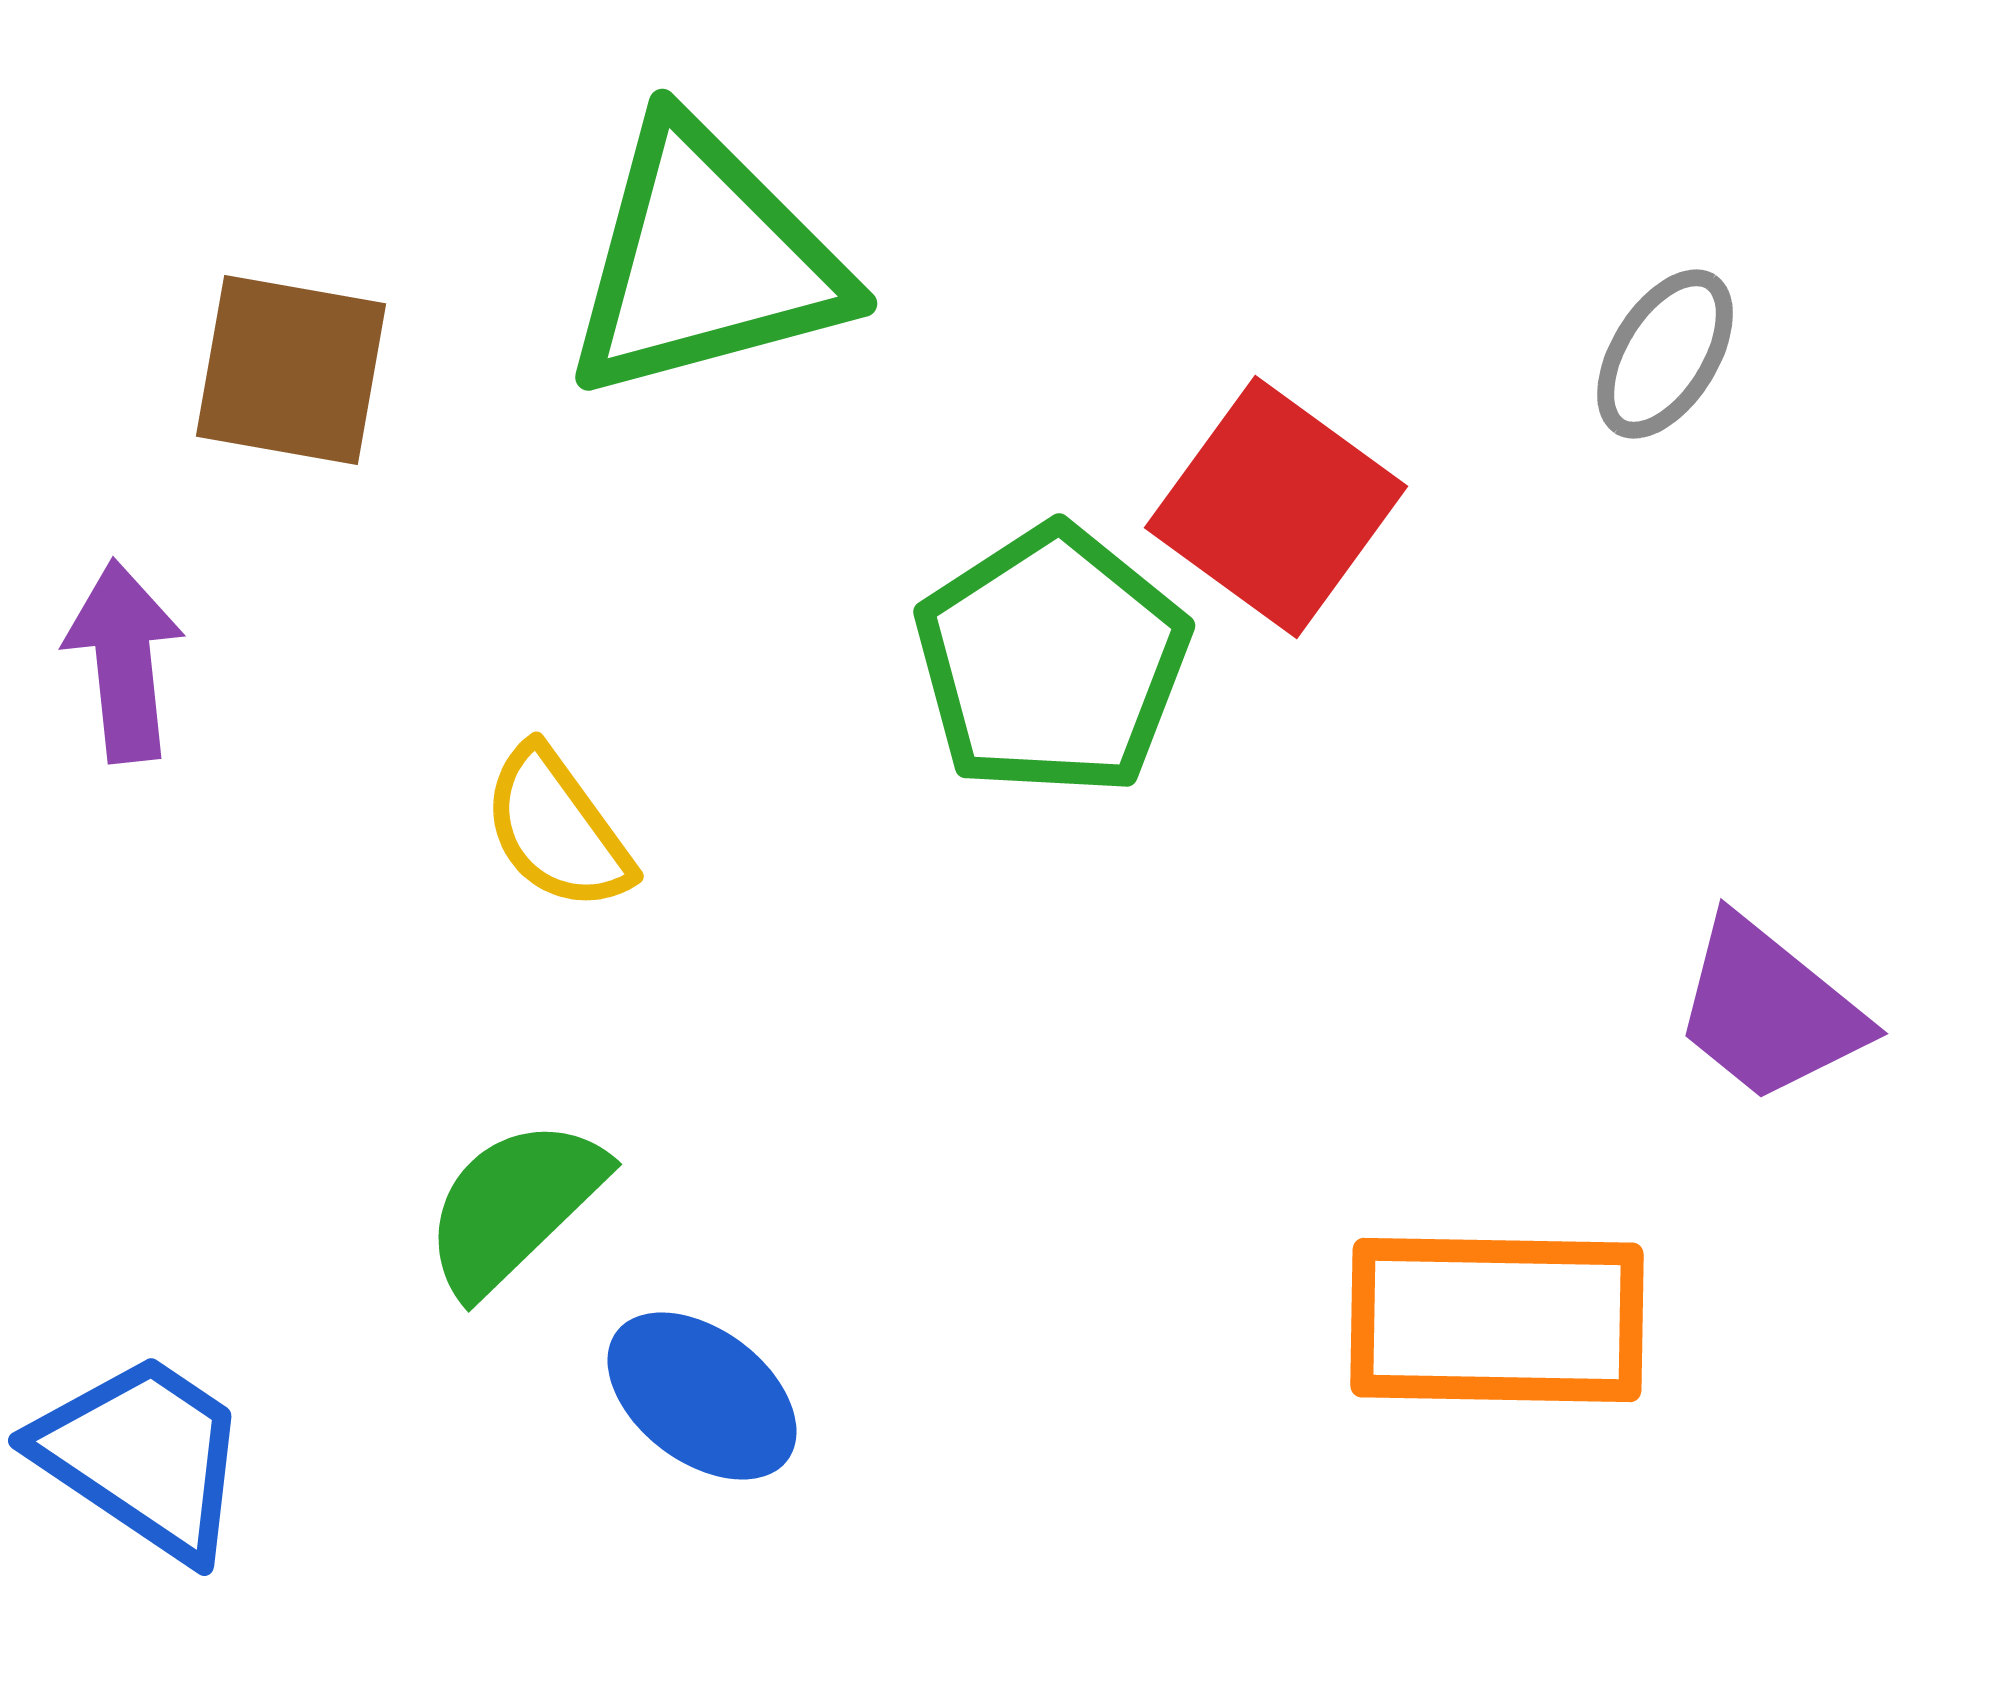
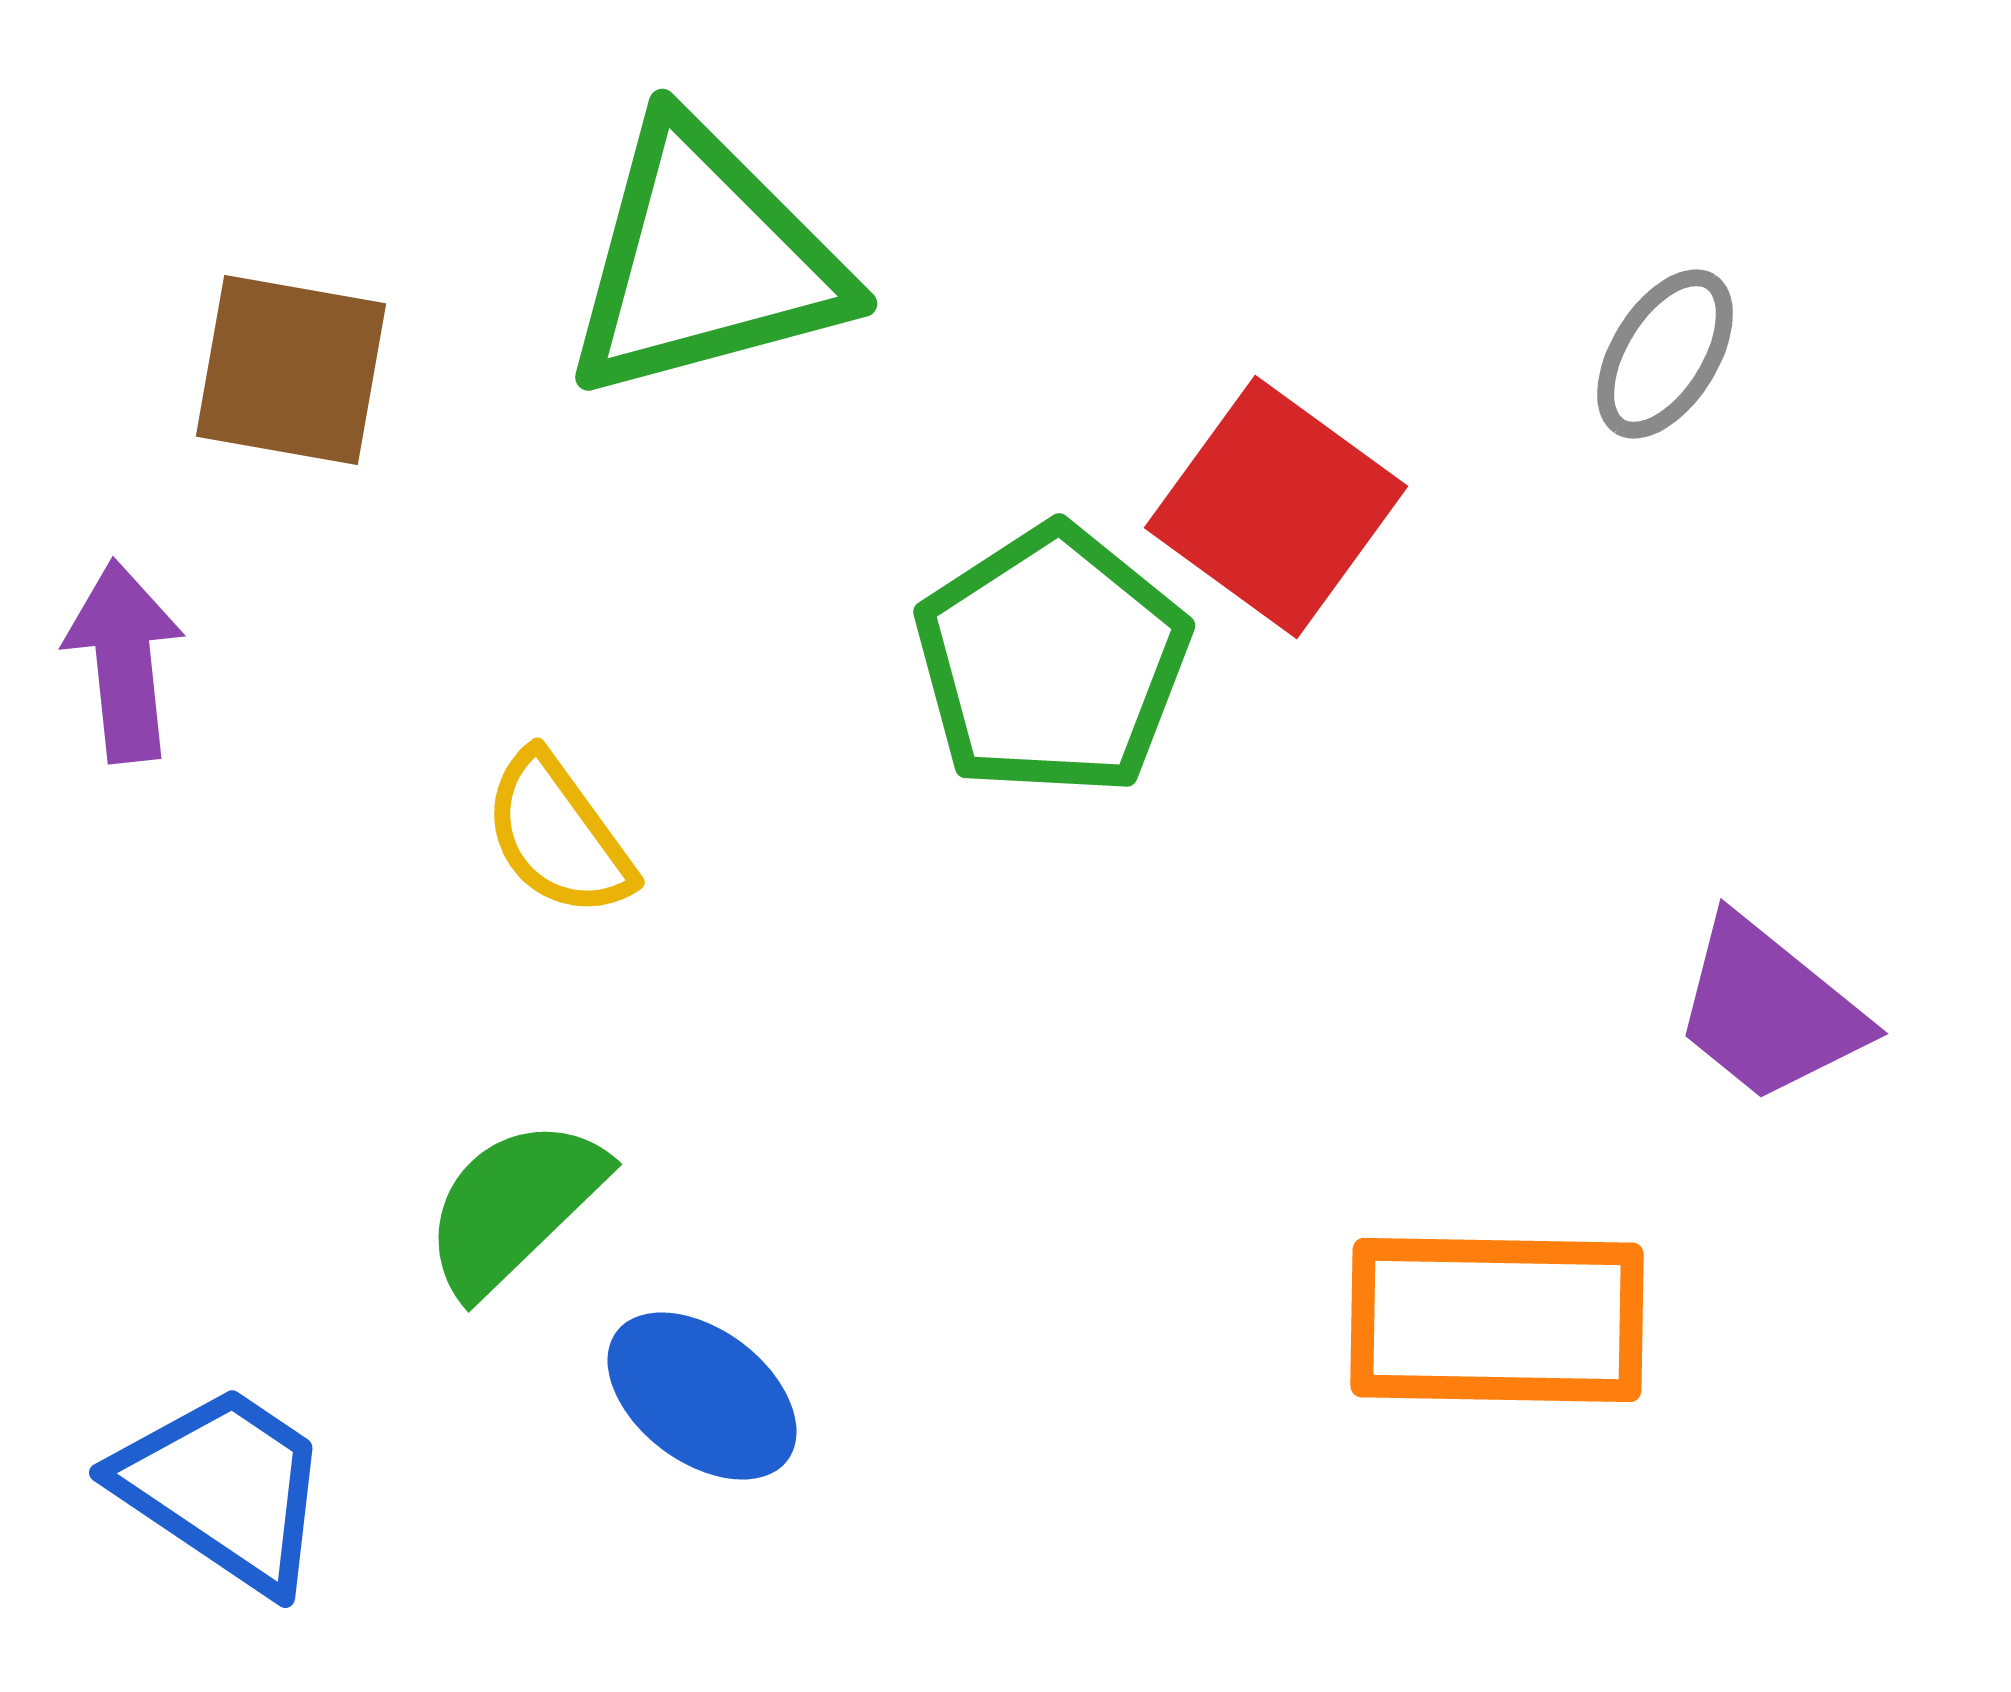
yellow semicircle: moved 1 px right, 6 px down
blue trapezoid: moved 81 px right, 32 px down
